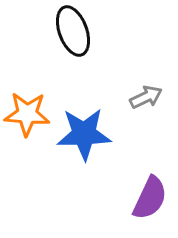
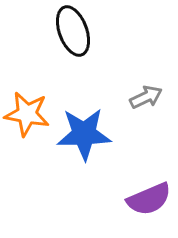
orange star: rotated 6 degrees clockwise
purple semicircle: moved 1 px left, 1 px down; rotated 42 degrees clockwise
